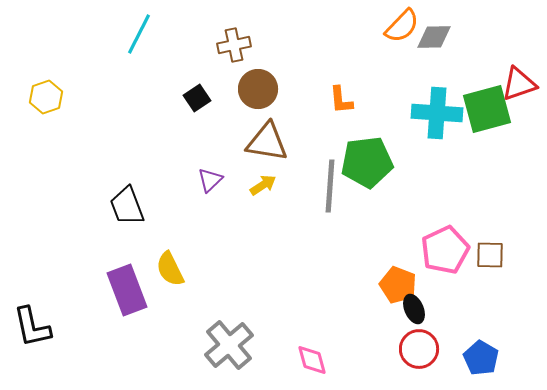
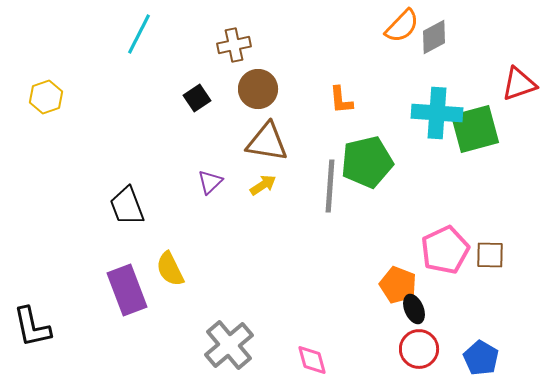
gray diamond: rotated 27 degrees counterclockwise
green square: moved 12 px left, 20 px down
green pentagon: rotated 6 degrees counterclockwise
purple triangle: moved 2 px down
